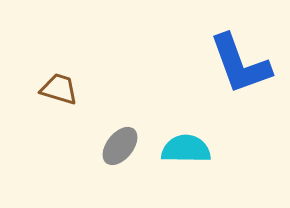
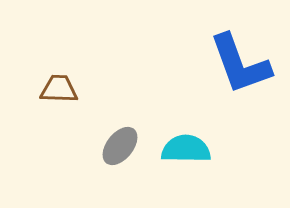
brown trapezoid: rotated 15 degrees counterclockwise
